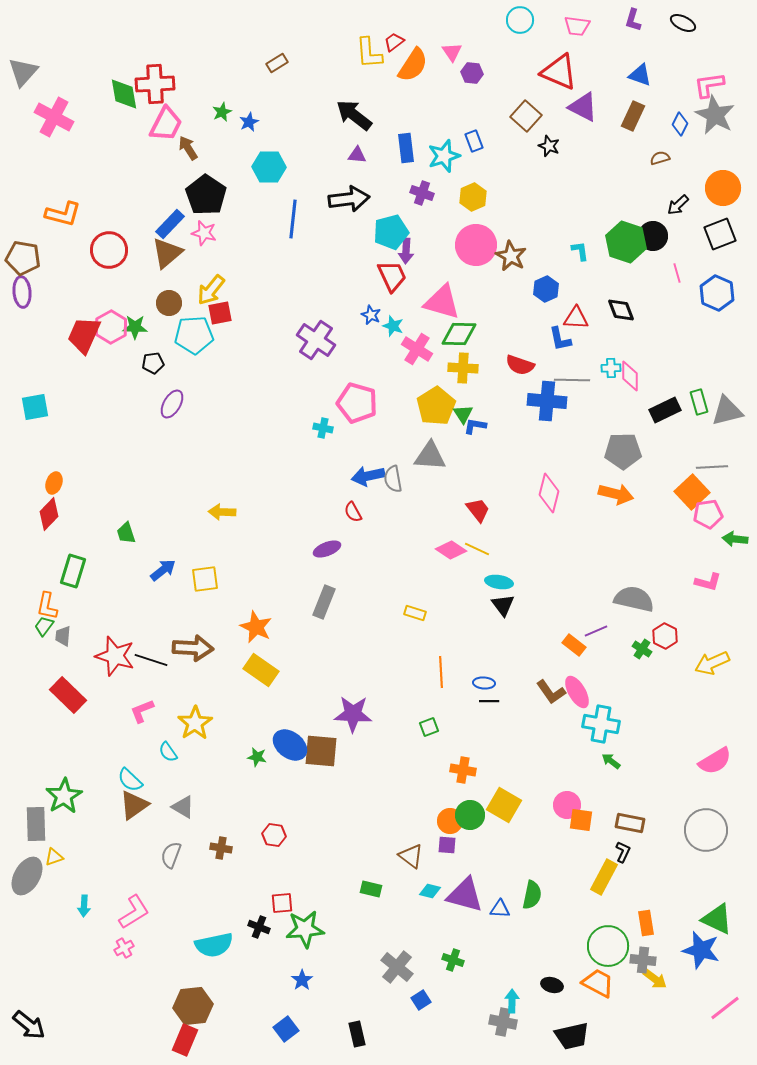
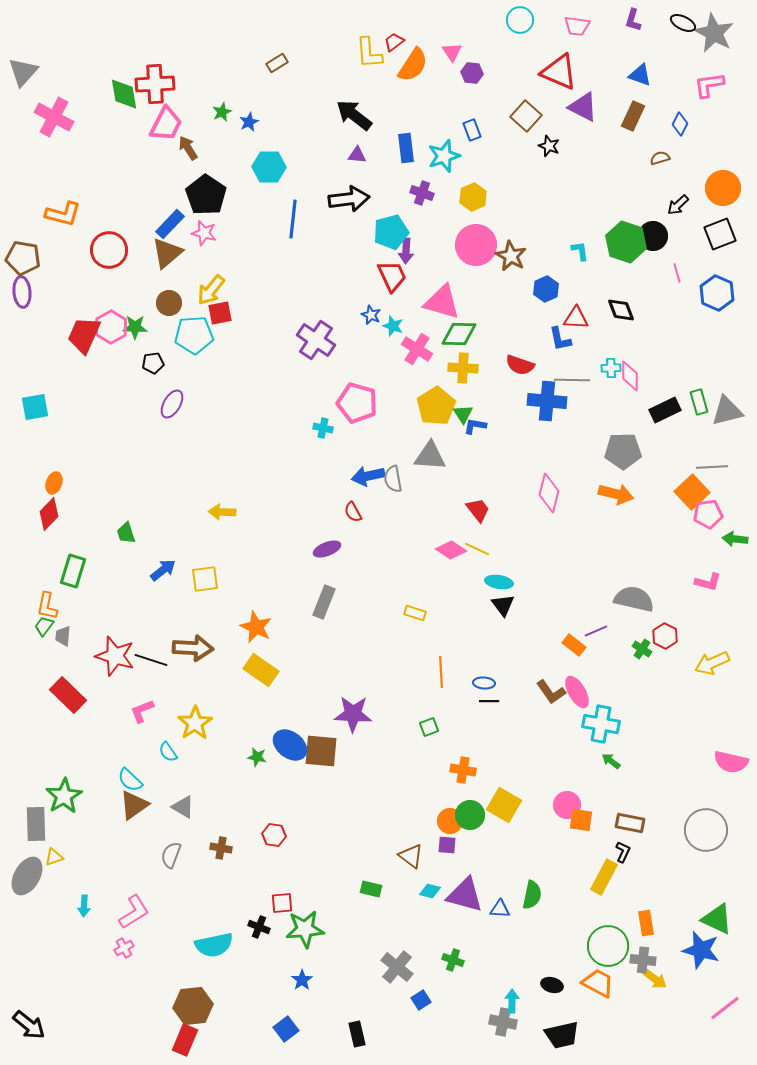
gray star at (715, 115): moved 1 px left, 82 px up
blue rectangle at (474, 141): moved 2 px left, 11 px up
pink semicircle at (715, 761): moved 16 px right, 1 px down; rotated 44 degrees clockwise
black trapezoid at (572, 1036): moved 10 px left, 1 px up
